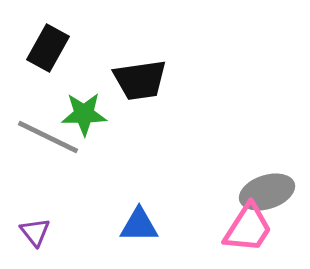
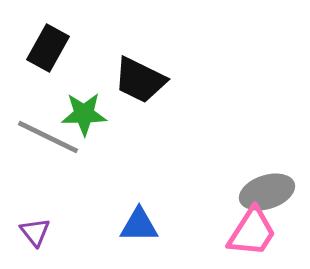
black trapezoid: rotated 34 degrees clockwise
pink trapezoid: moved 4 px right, 4 px down
